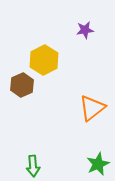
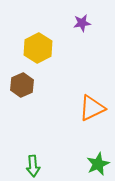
purple star: moved 3 px left, 7 px up
yellow hexagon: moved 6 px left, 12 px up
orange triangle: rotated 12 degrees clockwise
